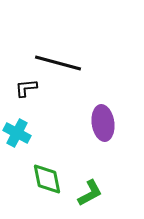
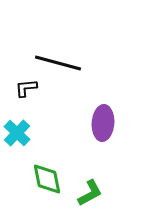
purple ellipse: rotated 12 degrees clockwise
cyan cross: rotated 16 degrees clockwise
